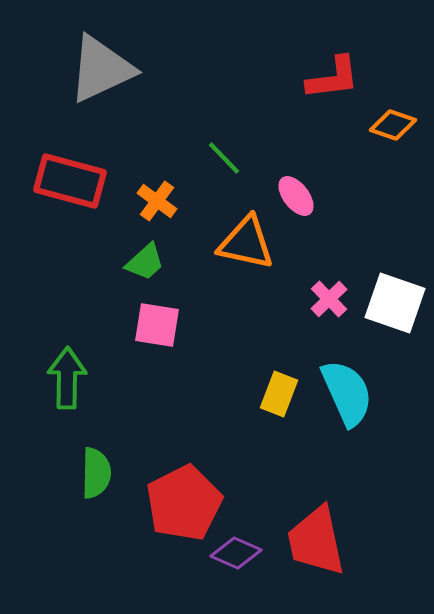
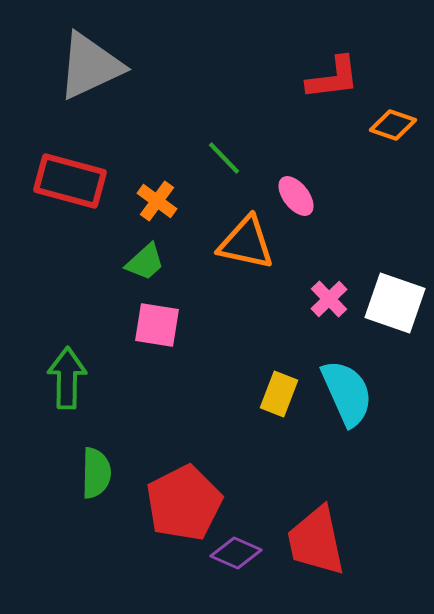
gray triangle: moved 11 px left, 3 px up
